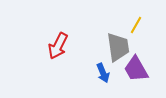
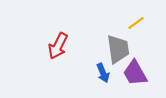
yellow line: moved 2 px up; rotated 24 degrees clockwise
gray trapezoid: moved 2 px down
purple trapezoid: moved 1 px left, 4 px down
